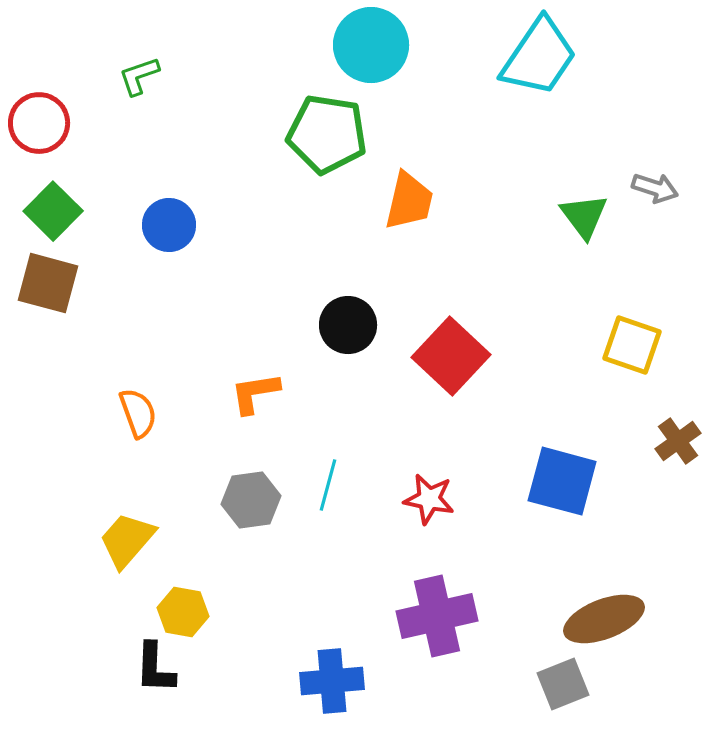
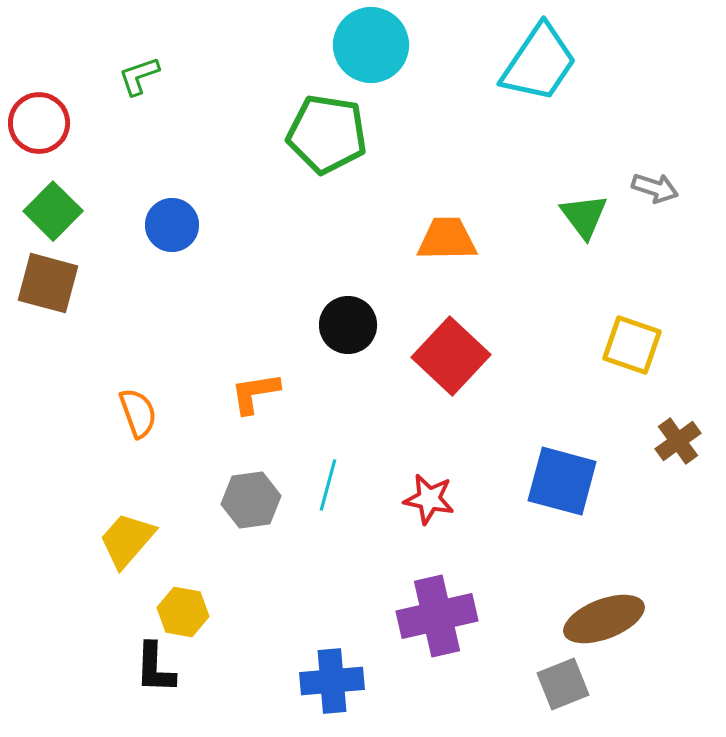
cyan trapezoid: moved 6 px down
orange trapezoid: moved 38 px right, 38 px down; rotated 104 degrees counterclockwise
blue circle: moved 3 px right
